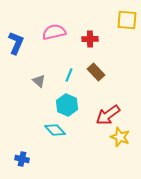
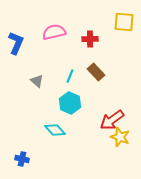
yellow square: moved 3 px left, 2 px down
cyan line: moved 1 px right, 1 px down
gray triangle: moved 2 px left
cyan hexagon: moved 3 px right, 2 px up
red arrow: moved 4 px right, 5 px down
